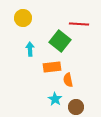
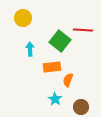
red line: moved 4 px right, 6 px down
orange semicircle: rotated 32 degrees clockwise
brown circle: moved 5 px right
